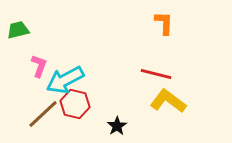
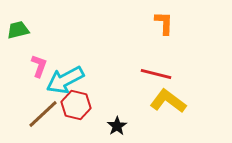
red hexagon: moved 1 px right, 1 px down
